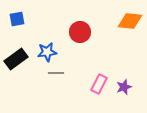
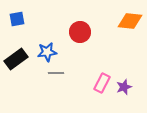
pink rectangle: moved 3 px right, 1 px up
